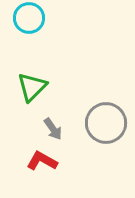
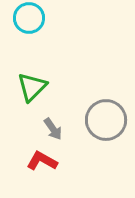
gray circle: moved 3 px up
